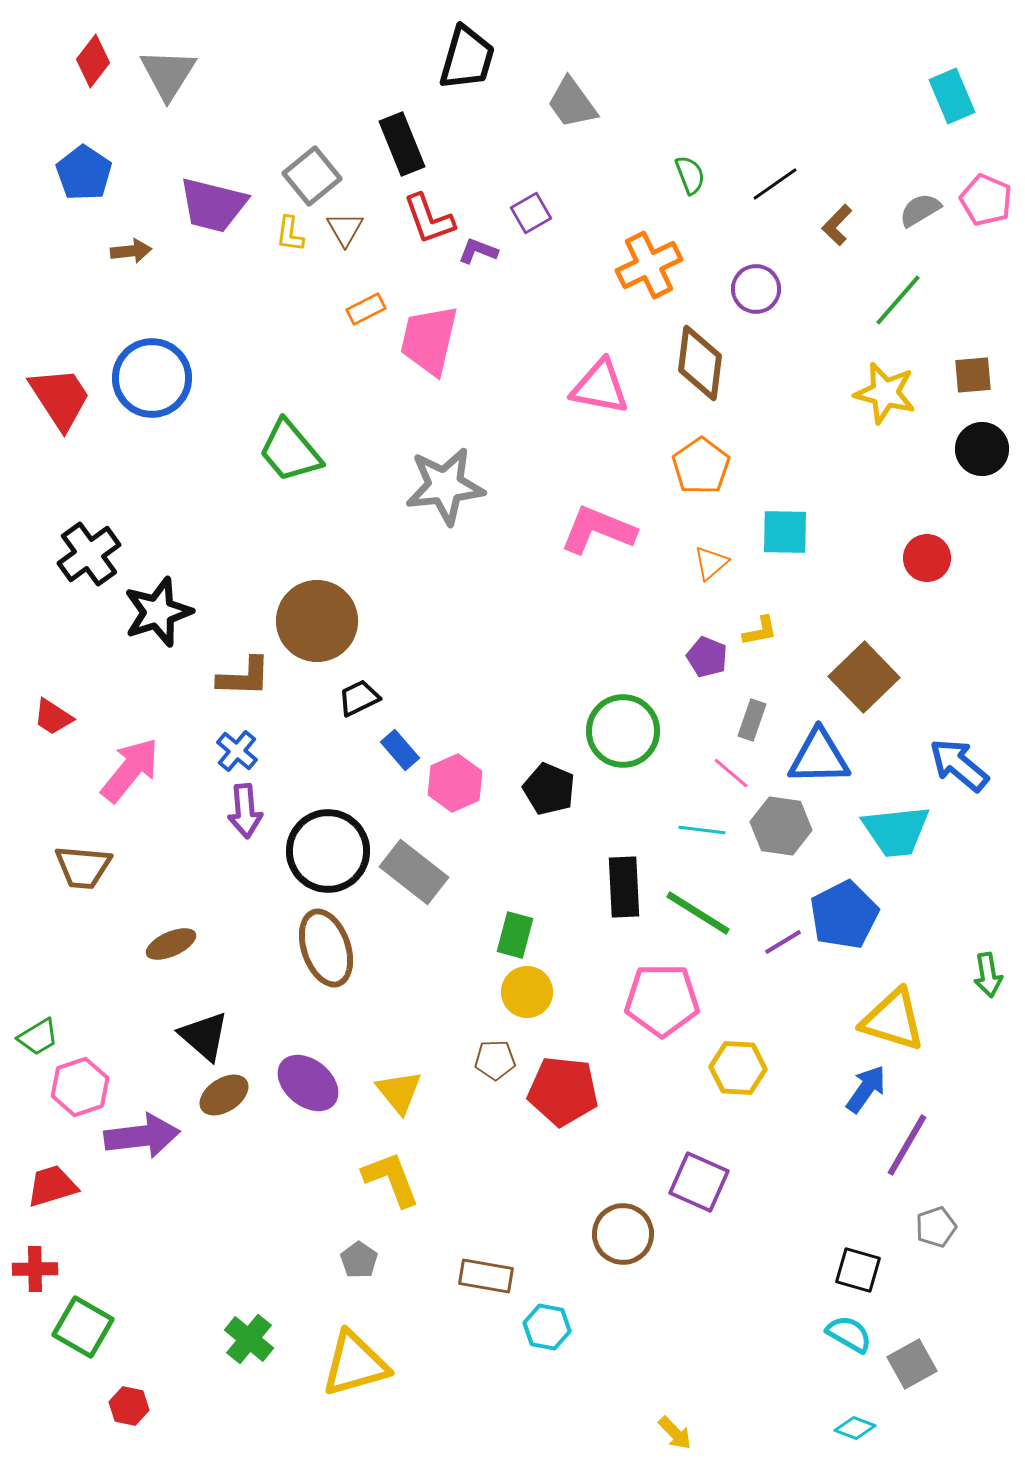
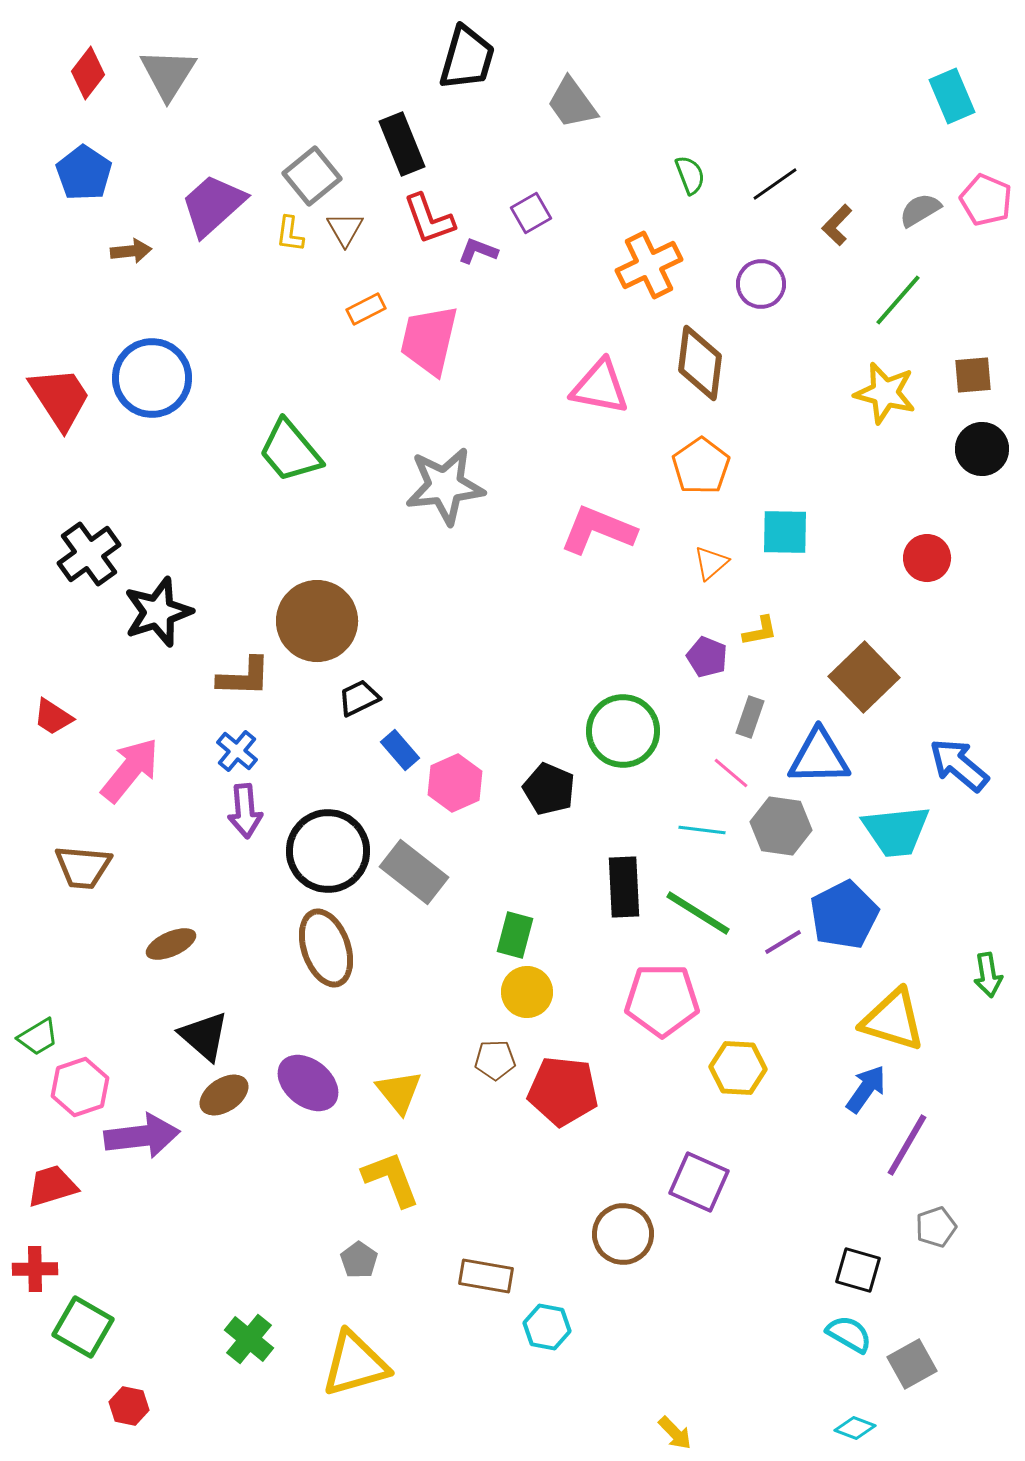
red diamond at (93, 61): moved 5 px left, 12 px down
purple trapezoid at (213, 205): rotated 124 degrees clockwise
purple circle at (756, 289): moved 5 px right, 5 px up
gray rectangle at (752, 720): moved 2 px left, 3 px up
